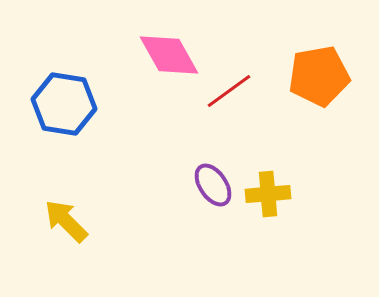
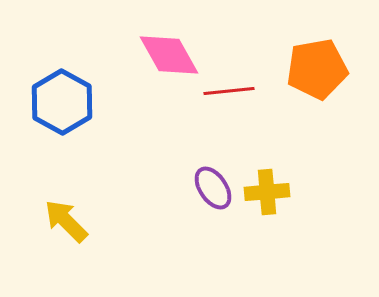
orange pentagon: moved 2 px left, 7 px up
red line: rotated 30 degrees clockwise
blue hexagon: moved 2 px left, 2 px up; rotated 20 degrees clockwise
purple ellipse: moved 3 px down
yellow cross: moved 1 px left, 2 px up
